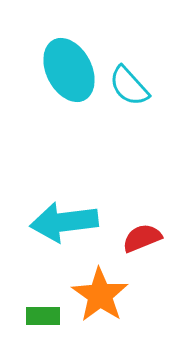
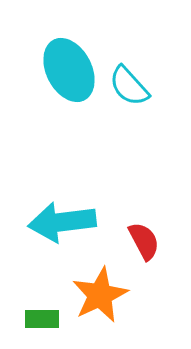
cyan arrow: moved 2 px left
red semicircle: moved 2 px right, 3 px down; rotated 84 degrees clockwise
orange star: rotated 12 degrees clockwise
green rectangle: moved 1 px left, 3 px down
